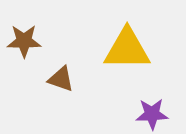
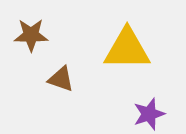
brown star: moved 7 px right, 6 px up
purple star: moved 3 px left; rotated 16 degrees counterclockwise
